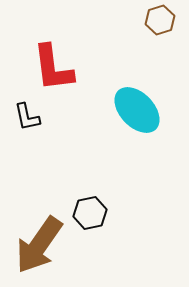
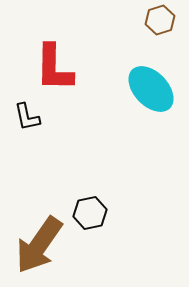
red L-shape: moved 1 px right; rotated 8 degrees clockwise
cyan ellipse: moved 14 px right, 21 px up
